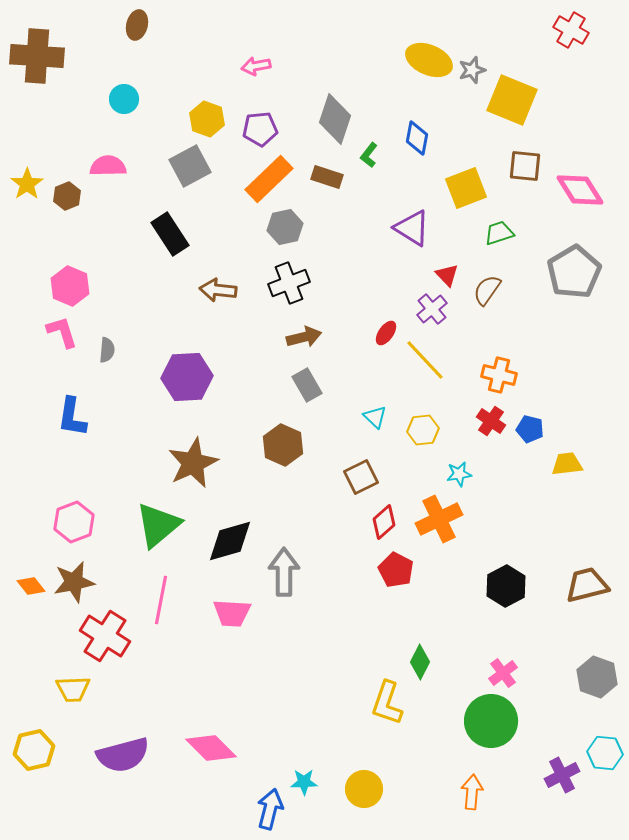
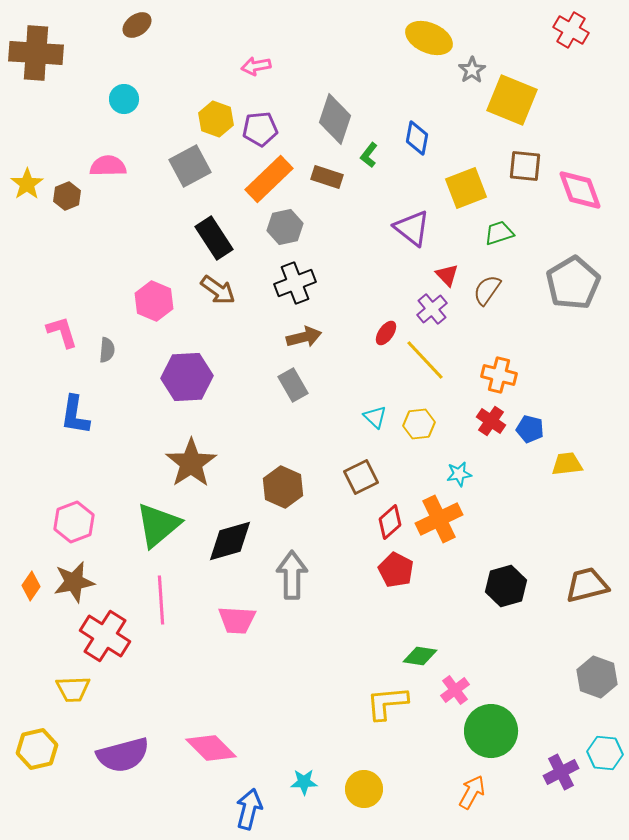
brown ellipse at (137, 25): rotated 40 degrees clockwise
brown cross at (37, 56): moved 1 px left, 3 px up
yellow ellipse at (429, 60): moved 22 px up
gray star at (472, 70): rotated 16 degrees counterclockwise
yellow hexagon at (207, 119): moved 9 px right
pink diamond at (580, 190): rotated 12 degrees clockwise
purple triangle at (412, 228): rotated 6 degrees clockwise
black rectangle at (170, 234): moved 44 px right, 4 px down
gray pentagon at (574, 272): moved 1 px left, 11 px down
black cross at (289, 283): moved 6 px right
pink hexagon at (70, 286): moved 84 px right, 15 px down
brown arrow at (218, 290): rotated 150 degrees counterclockwise
gray rectangle at (307, 385): moved 14 px left
blue L-shape at (72, 417): moved 3 px right, 2 px up
yellow hexagon at (423, 430): moved 4 px left, 6 px up
brown hexagon at (283, 445): moved 42 px down
brown star at (193, 463): moved 2 px left; rotated 9 degrees counterclockwise
red diamond at (384, 522): moved 6 px right
gray arrow at (284, 572): moved 8 px right, 3 px down
orange diamond at (31, 586): rotated 72 degrees clockwise
black hexagon at (506, 586): rotated 12 degrees clockwise
pink line at (161, 600): rotated 15 degrees counterclockwise
pink trapezoid at (232, 613): moved 5 px right, 7 px down
green diamond at (420, 662): moved 6 px up; rotated 72 degrees clockwise
pink cross at (503, 673): moved 48 px left, 17 px down
yellow L-shape at (387, 703): rotated 66 degrees clockwise
green circle at (491, 721): moved 10 px down
yellow hexagon at (34, 750): moved 3 px right, 1 px up
purple cross at (562, 775): moved 1 px left, 3 px up
orange arrow at (472, 792): rotated 24 degrees clockwise
blue arrow at (270, 809): moved 21 px left
